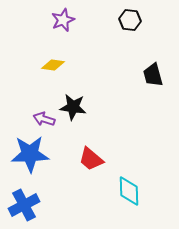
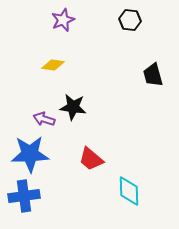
blue cross: moved 9 px up; rotated 20 degrees clockwise
